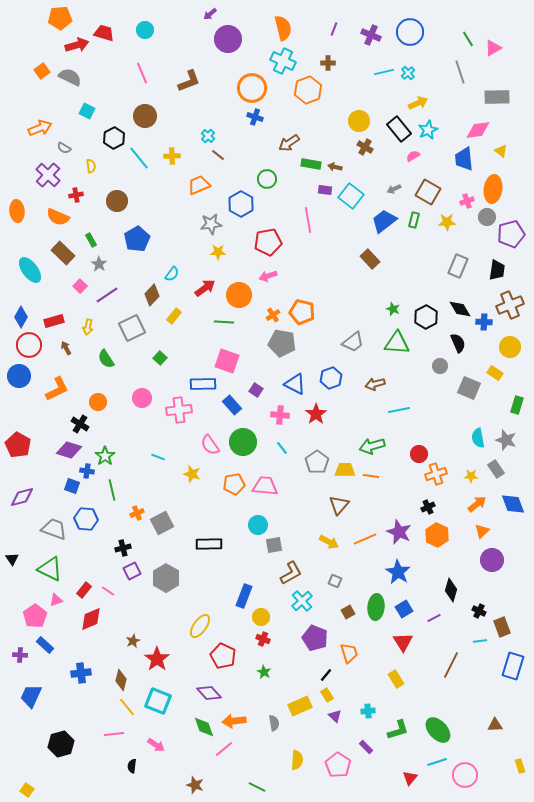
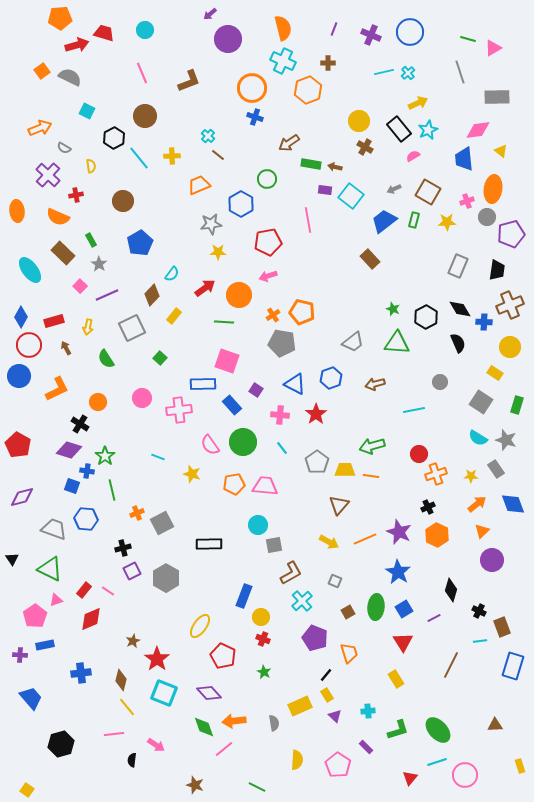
green line at (468, 39): rotated 42 degrees counterclockwise
brown circle at (117, 201): moved 6 px right
blue pentagon at (137, 239): moved 3 px right, 4 px down
purple line at (107, 295): rotated 10 degrees clockwise
gray circle at (440, 366): moved 16 px down
gray square at (469, 388): moved 12 px right, 14 px down; rotated 10 degrees clockwise
cyan line at (399, 410): moved 15 px right
cyan semicircle at (478, 438): rotated 48 degrees counterclockwise
blue rectangle at (45, 645): rotated 54 degrees counterclockwise
blue trapezoid at (31, 696): moved 2 px down; rotated 115 degrees clockwise
cyan square at (158, 701): moved 6 px right, 8 px up
black semicircle at (132, 766): moved 6 px up
